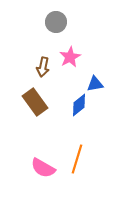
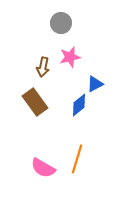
gray circle: moved 5 px right, 1 px down
pink star: rotated 15 degrees clockwise
blue triangle: rotated 18 degrees counterclockwise
